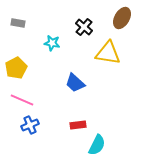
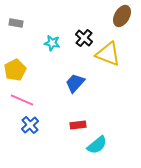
brown ellipse: moved 2 px up
gray rectangle: moved 2 px left
black cross: moved 11 px down
yellow triangle: moved 1 px down; rotated 12 degrees clockwise
yellow pentagon: moved 1 px left, 2 px down
blue trapezoid: rotated 90 degrees clockwise
blue cross: rotated 18 degrees counterclockwise
cyan semicircle: rotated 25 degrees clockwise
